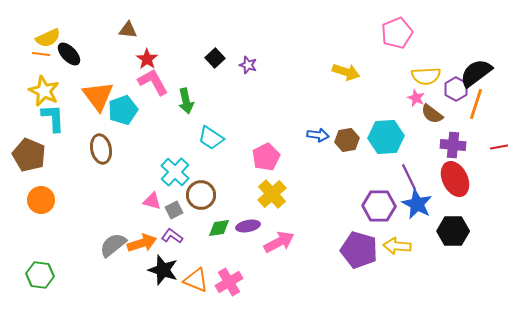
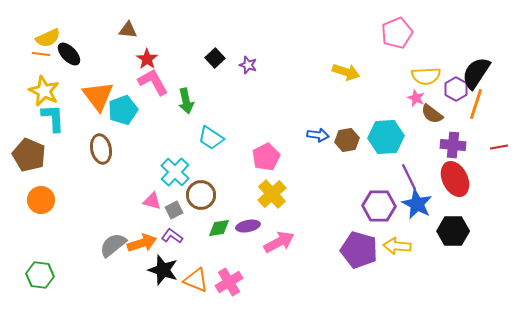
black semicircle at (476, 73): rotated 20 degrees counterclockwise
